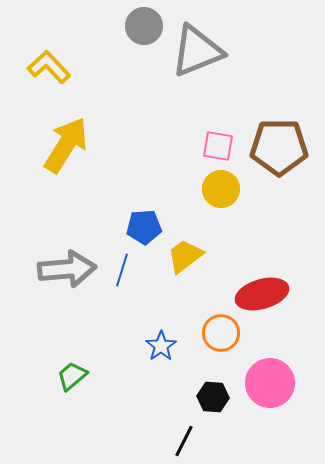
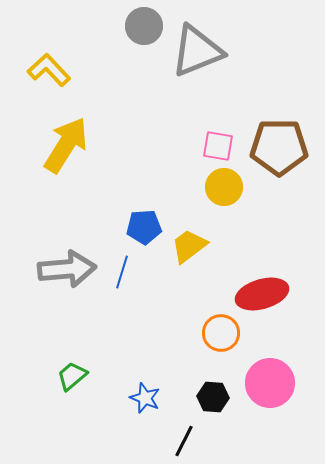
yellow L-shape: moved 3 px down
yellow circle: moved 3 px right, 2 px up
yellow trapezoid: moved 4 px right, 10 px up
blue line: moved 2 px down
blue star: moved 16 px left, 52 px down; rotated 16 degrees counterclockwise
